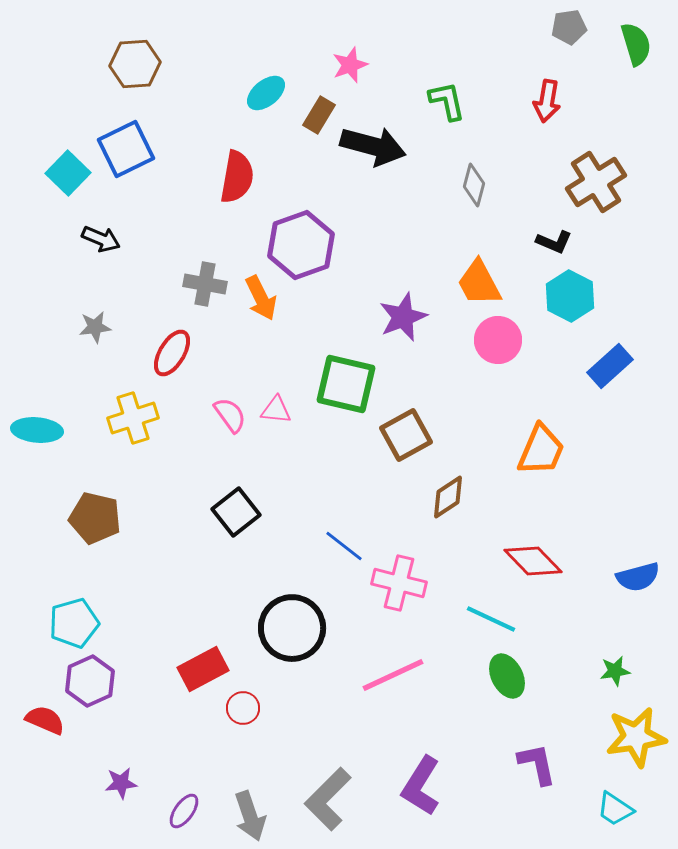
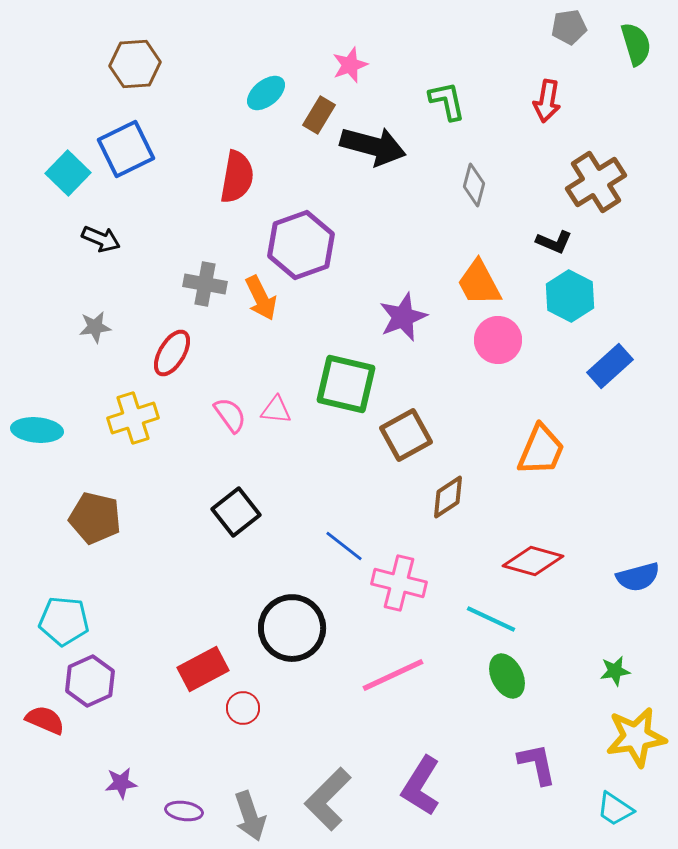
red diamond at (533, 561): rotated 30 degrees counterclockwise
cyan pentagon at (74, 623): moved 10 px left, 2 px up; rotated 21 degrees clockwise
purple ellipse at (184, 811): rotated 63 degrees clockwise
